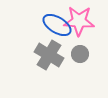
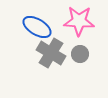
blue ellipse: moved 20 px left, 2 px down
gray cross: moved 2 px right, 2 px up
